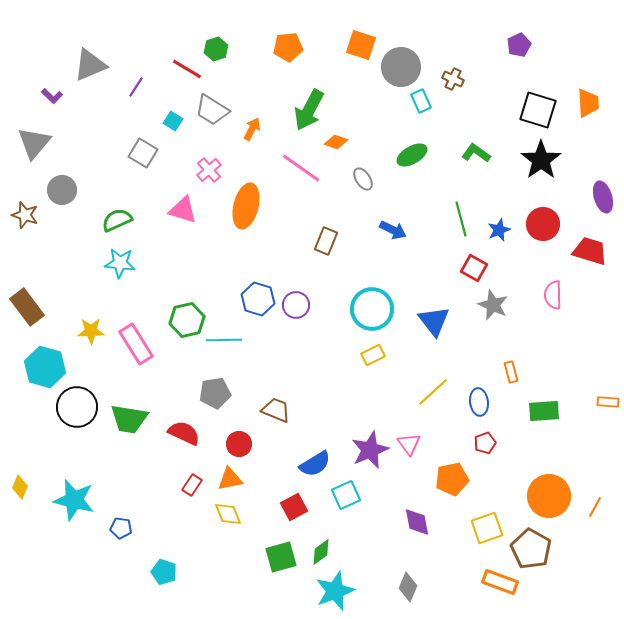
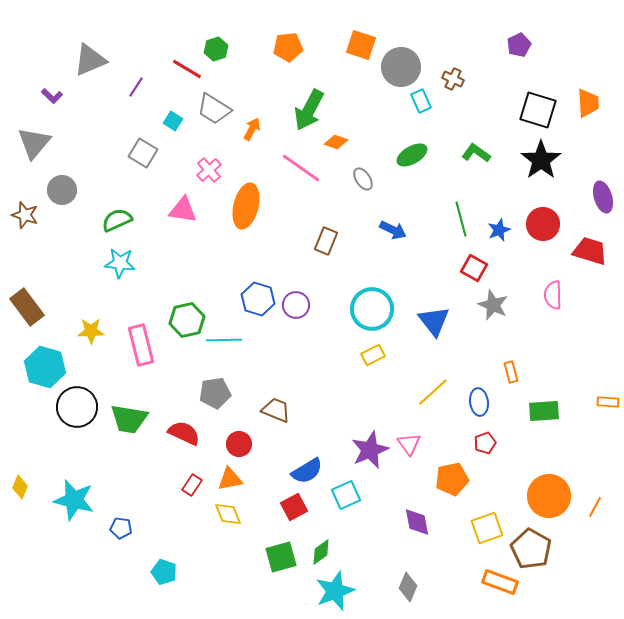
gray triangle at (90, 65): moved 5 px up
gray trapezoid at (212, 110): moved 2 px right, 1 px up
pink triangle at (183, 210): rotated 8 degrees counterclockwise
pink rectangle at (136, 344): moved 5 px right, 1 px down; rotated 18 degrees clockwise
blue semicircle at (315, 464): moved 8 px left, 7 px down
